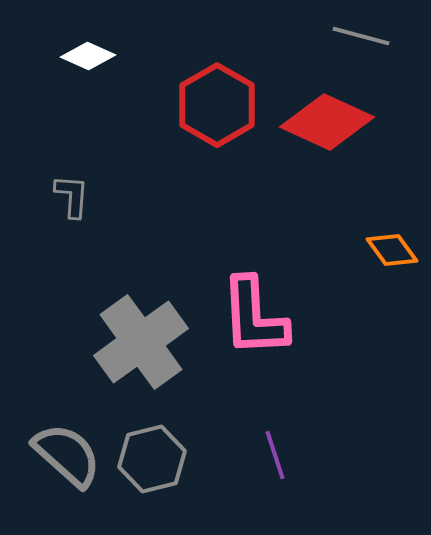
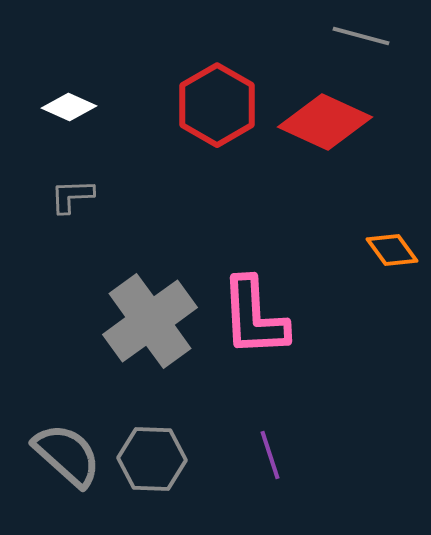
white diamond: moved 19 px left, 51 px down
red diamond: moved 2 px left
gray L-shape: rotated 96 degrees counterclockwise
gray cross: moved 9 px right, 21 px up
purple line: moved 5 px left
gray hexagon: rotated 16 degrees clockwise
